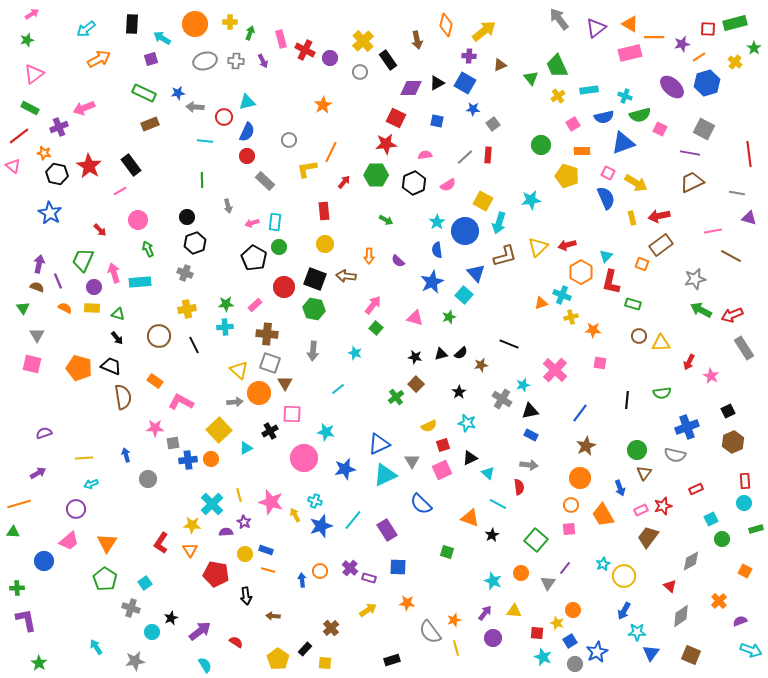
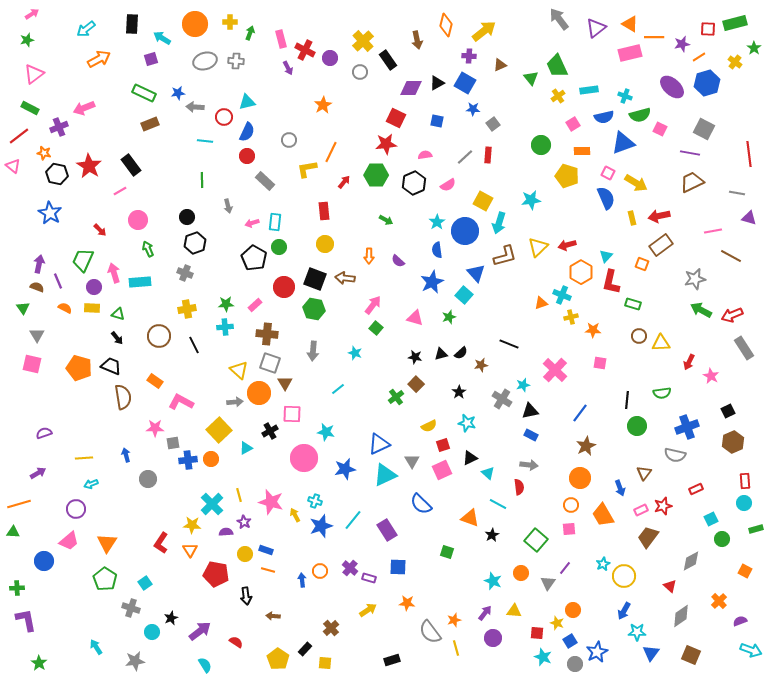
purple arrow at (263, 61): moved 25 px right, 7 px down
brown arrow at (346, 276): moved 1 px left, 2 px down
green circle at (637, 450): moved 24 px up
